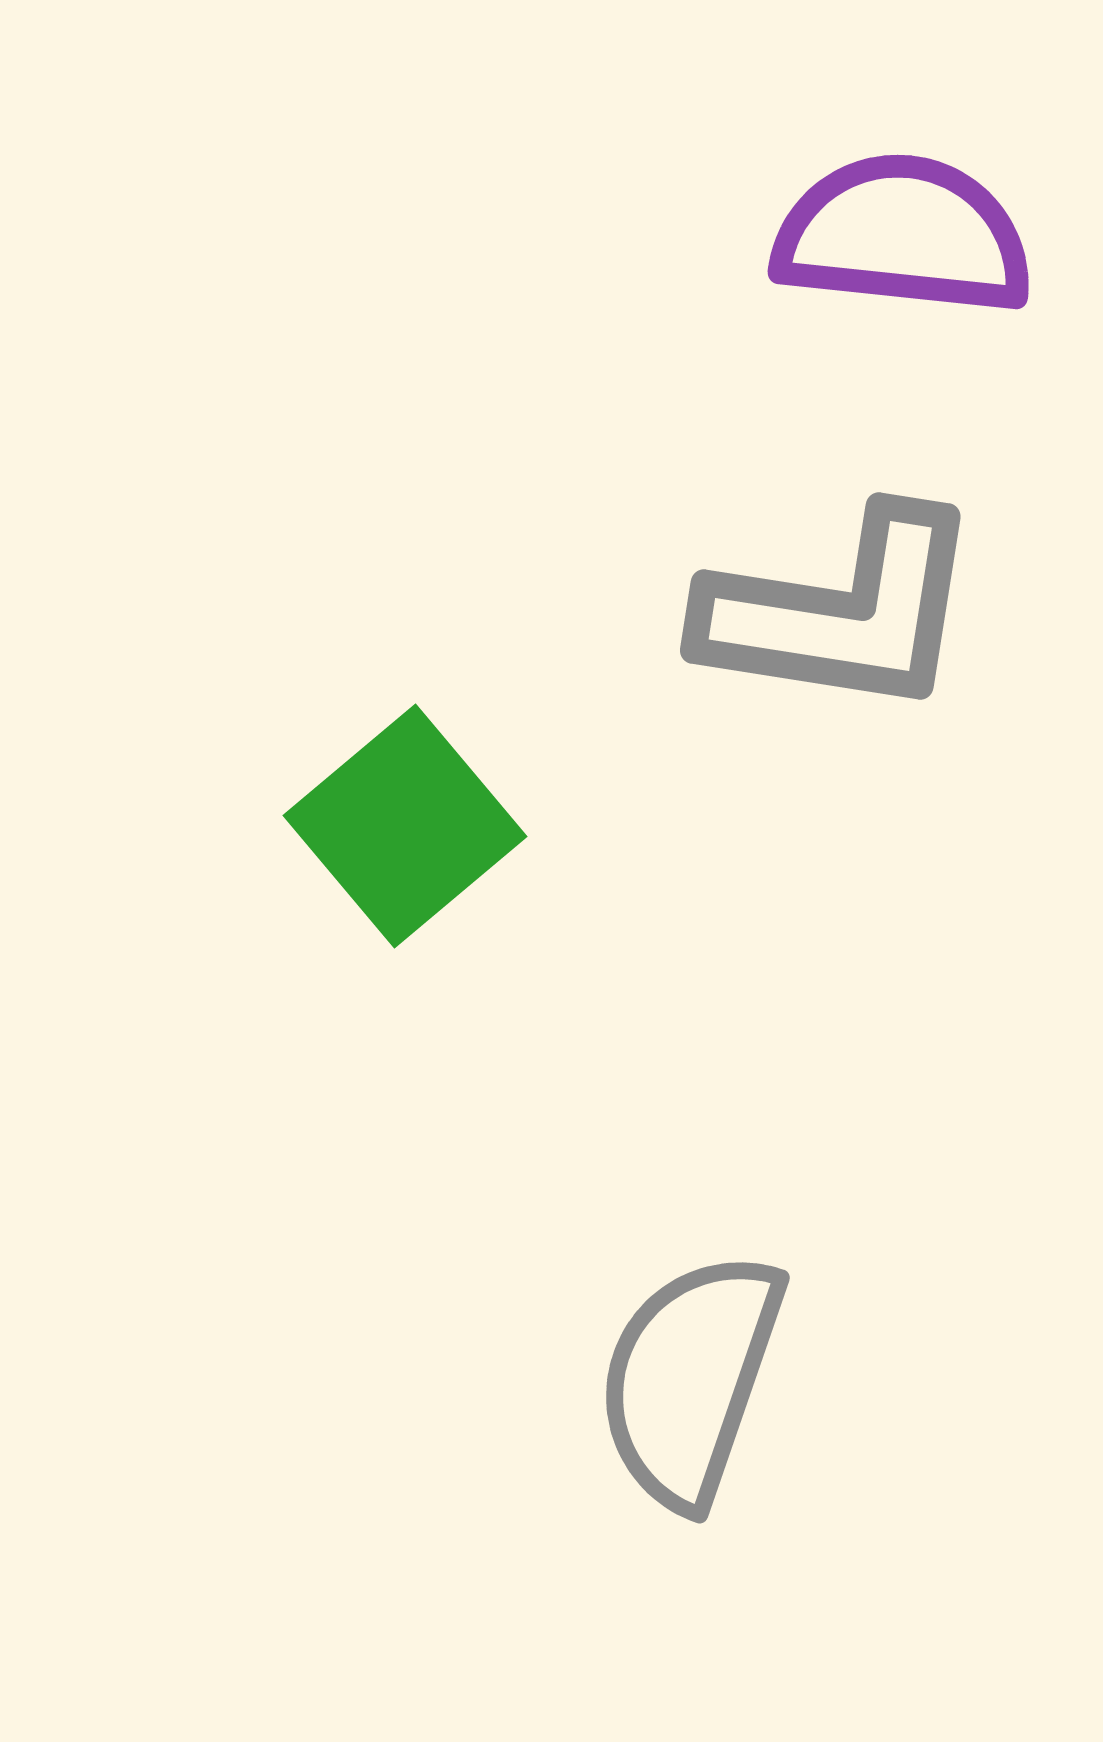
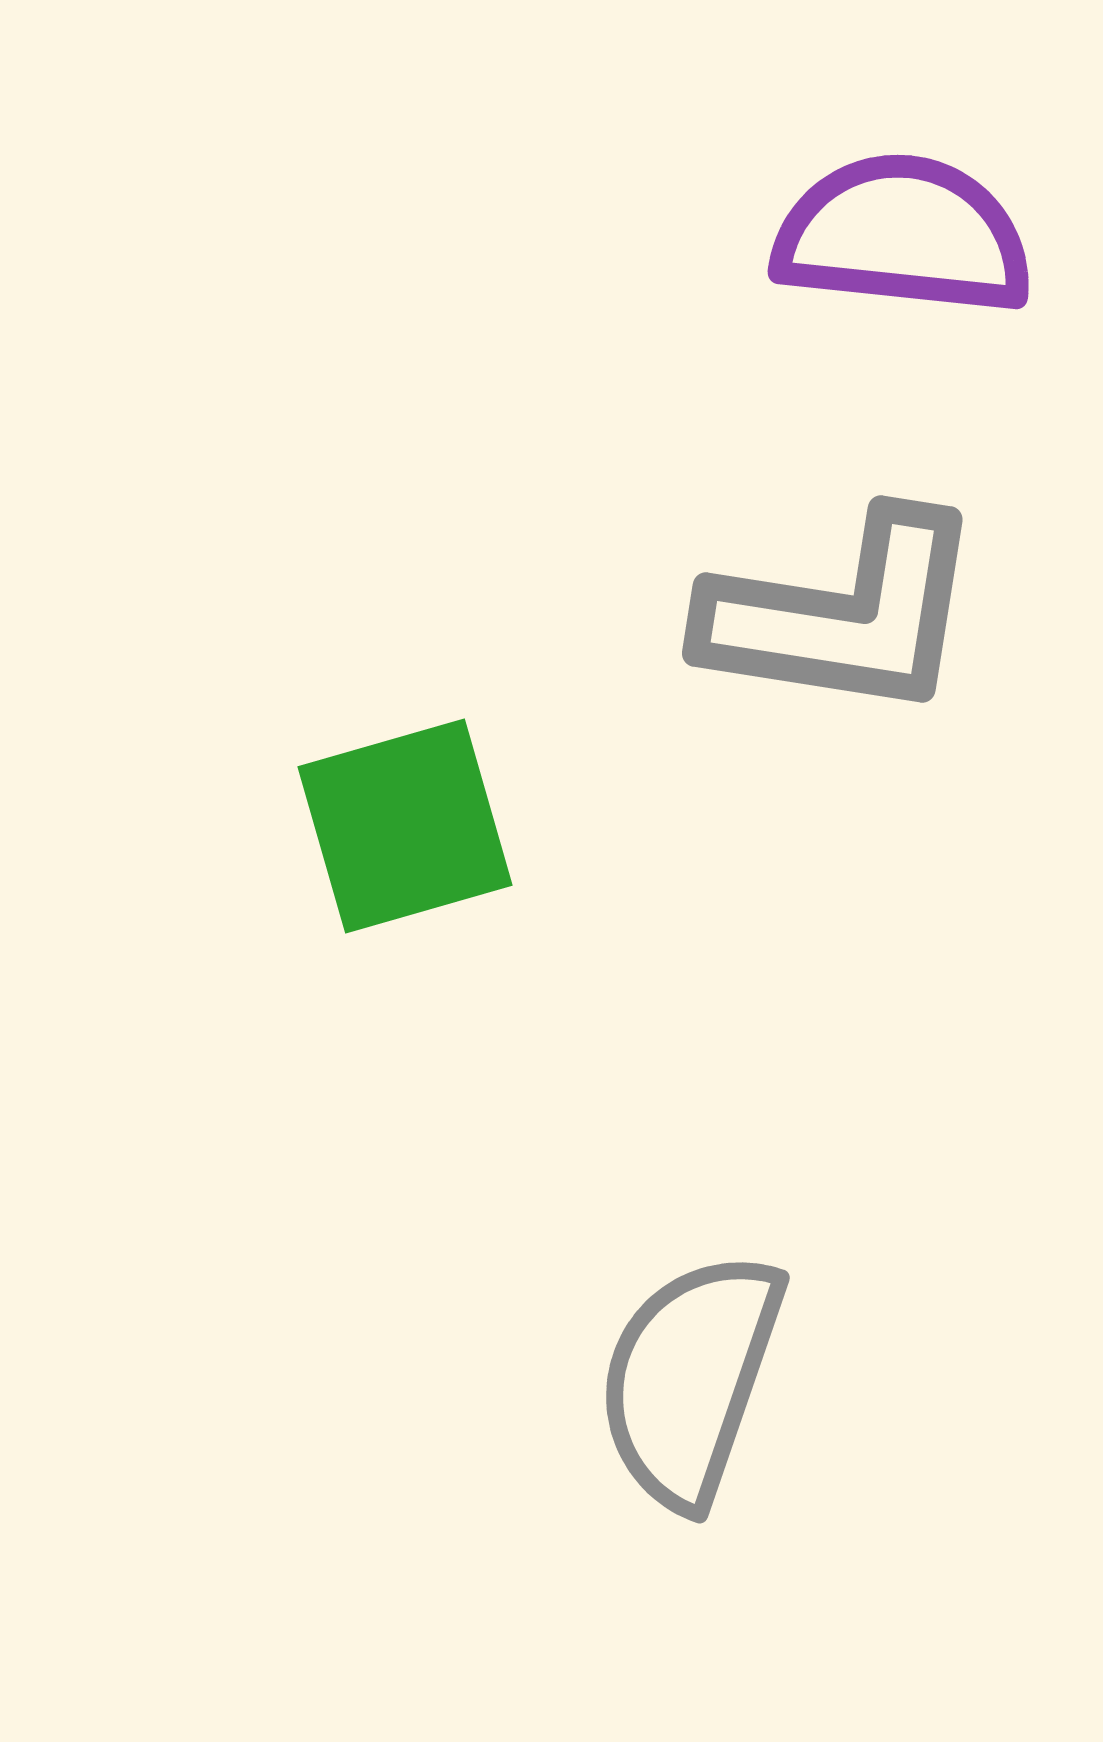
gray L-shape: moved 2 px right, 3 px down
green square: rotated 24 degrees clockwise
